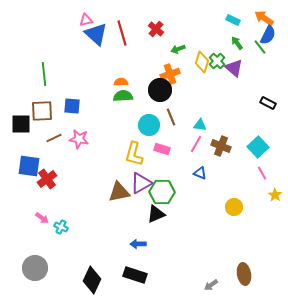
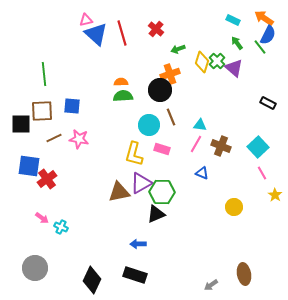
blue triangle at (200, 173): moved 2 px right
